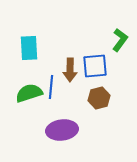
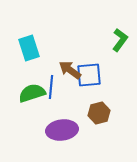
cyan rectangle: rotated 15 degrees counterclockwise
blue square: moved 6 px left, 9 px down
brown arrow: rotated 125 degrees clockwise
green semicircle: moved 3 px right
brown hexagon: moved 15 px down
